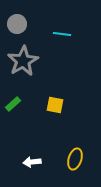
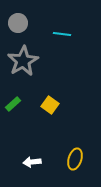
gray circle: moved 1 px right, 1 px up
yellow square: moved 5 px left; rotated 24 degrees clockwise
